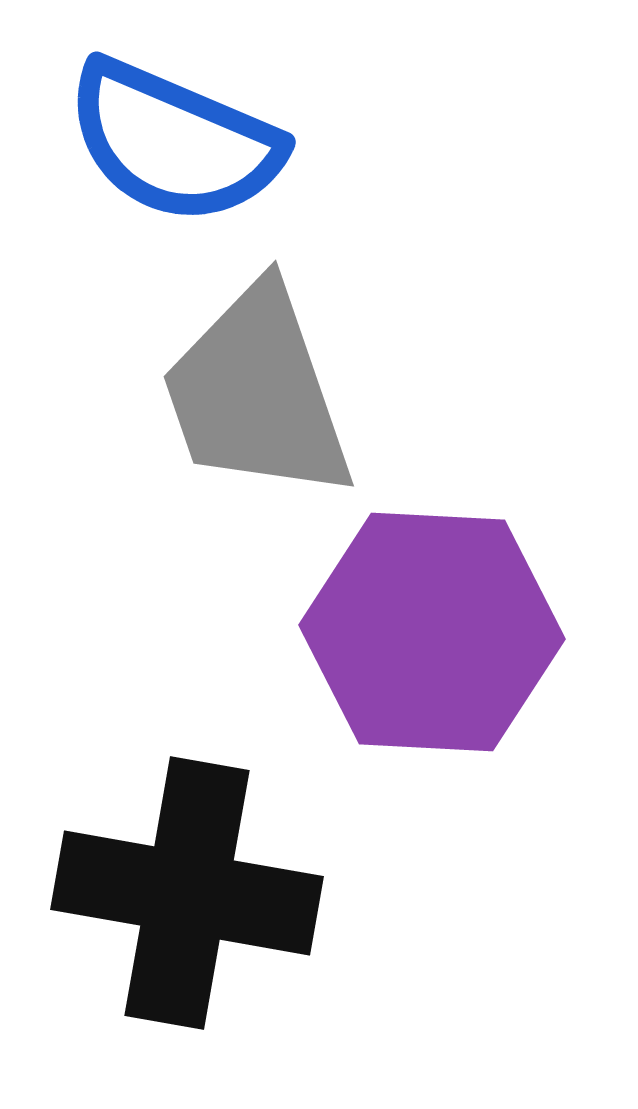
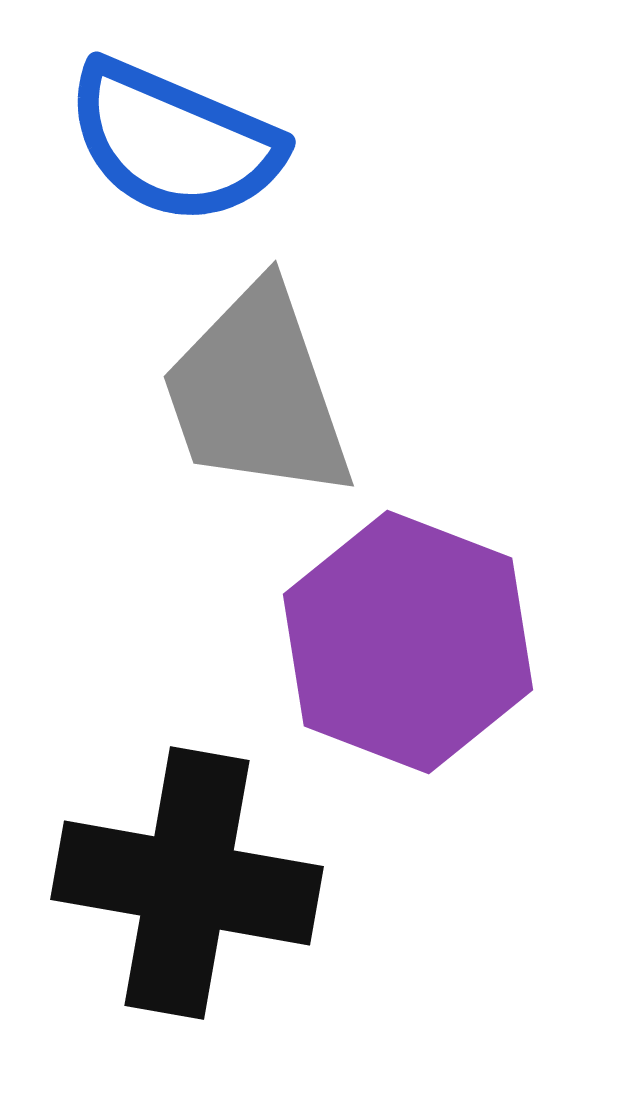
purple hexagon: moved 24 px left, 10 px down; rotated 18 degrees clockwise
black cross: moved 10 px up
